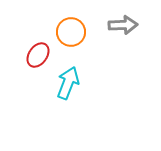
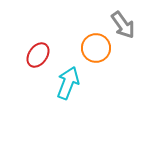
gray arrow: rotated 56 degrees clockwise
orange circle: moved 25 px right, 16 px down
